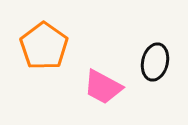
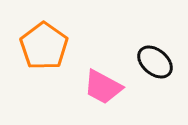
black ellipse: rotated 63 degrees counterclockwise
